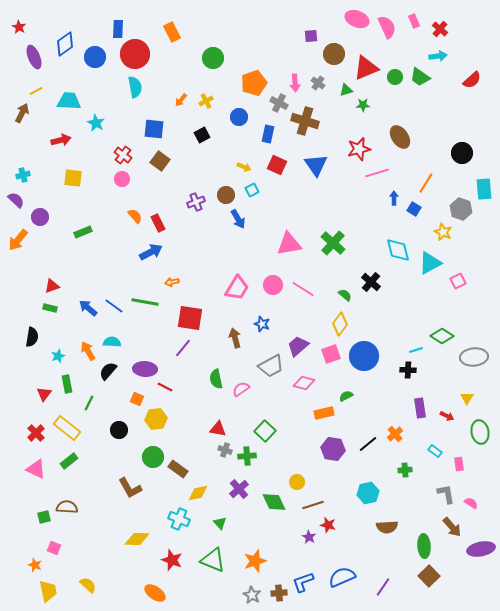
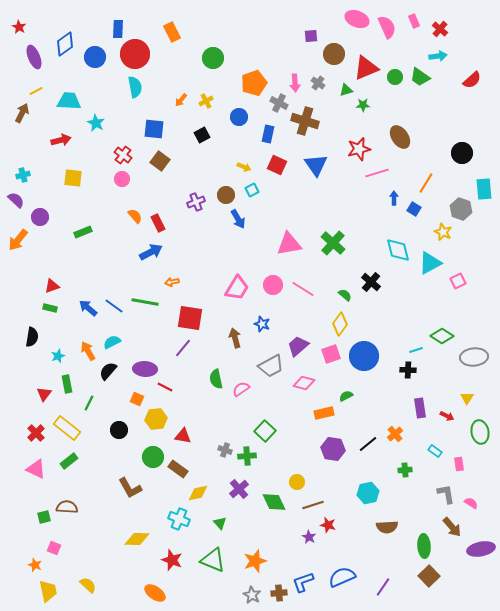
cyan semicircle at (112, 342): rotated 30 degrees counterclockwise
red triangle at (218, 429): moved 35 px left, 7 px down
